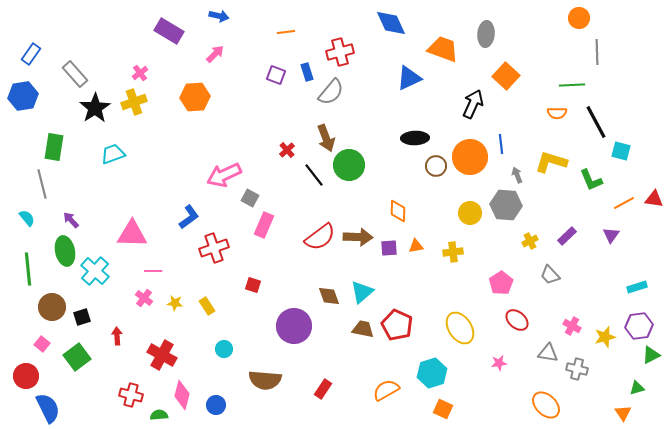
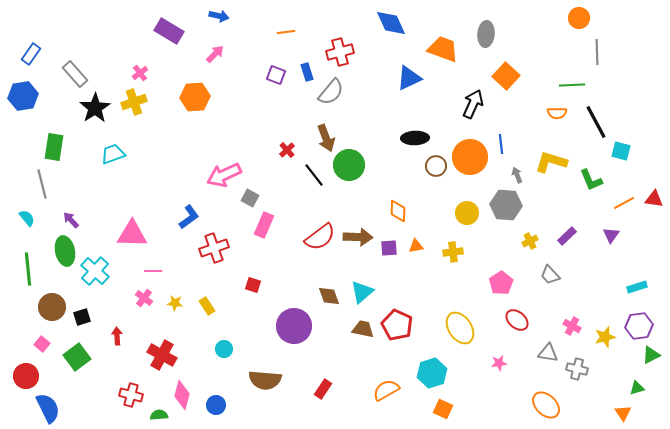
yellow circle at (470, 213): moved 3 px left
